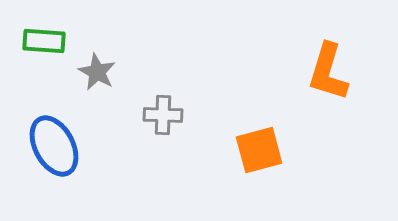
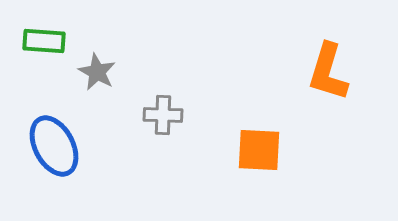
orange square: rotated 18 degrees clockwise
